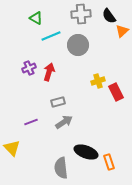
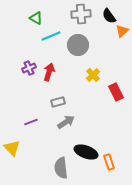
yellow cross: moved 5 px left, 6 px up; rotated 24 degrees counterclockwise
gray arrow: moved 2 px right
